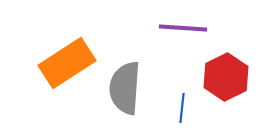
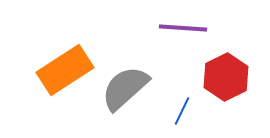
orange rectangle: moved 2 px left, 7 px down
gray semicircle: rotated 44 degrees clockwise
blue line: moved 3 px down; rotated 20 degrees clockwise
